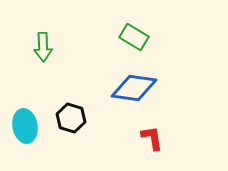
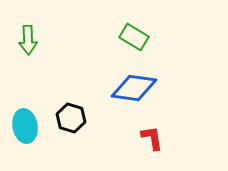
green arrow: moved 15 px left, 7 px up
